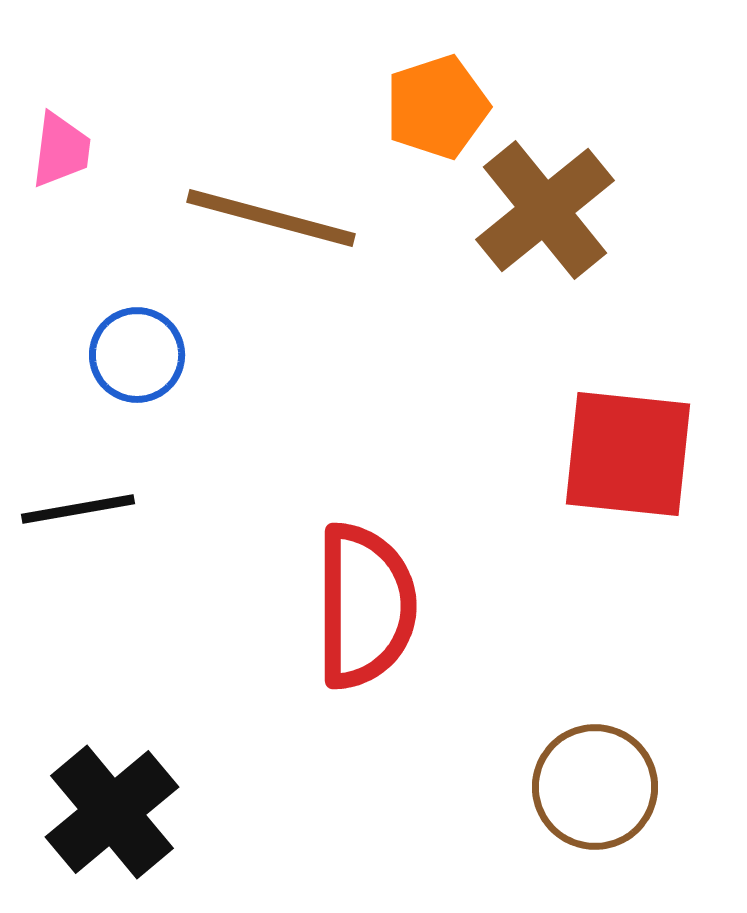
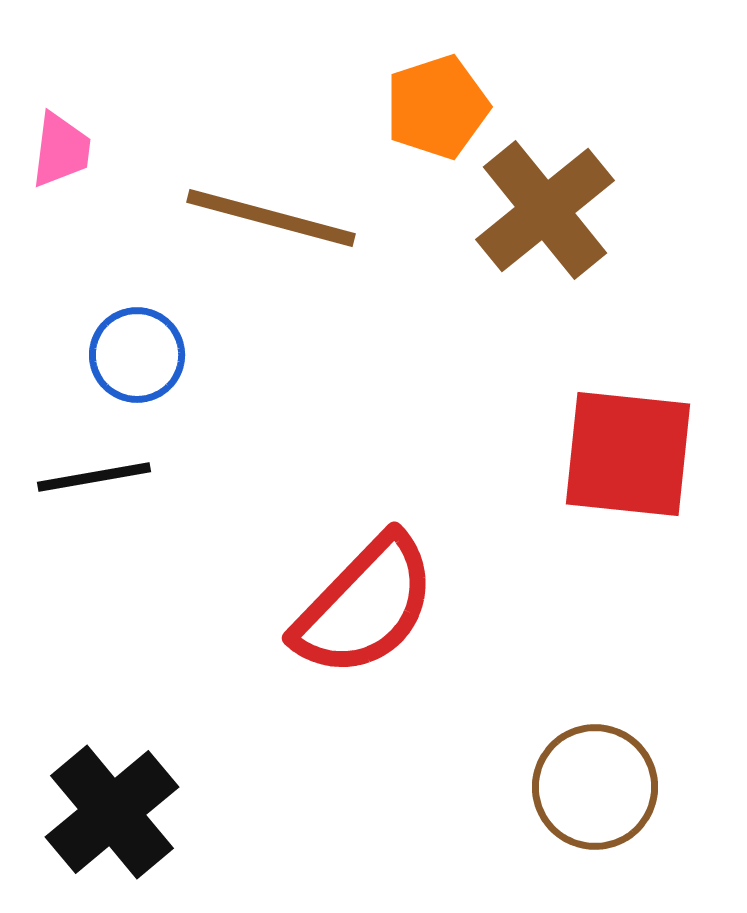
black line: moved 16 px right, 32 px up
red semicircle: rotated 44 degrees clockwise
